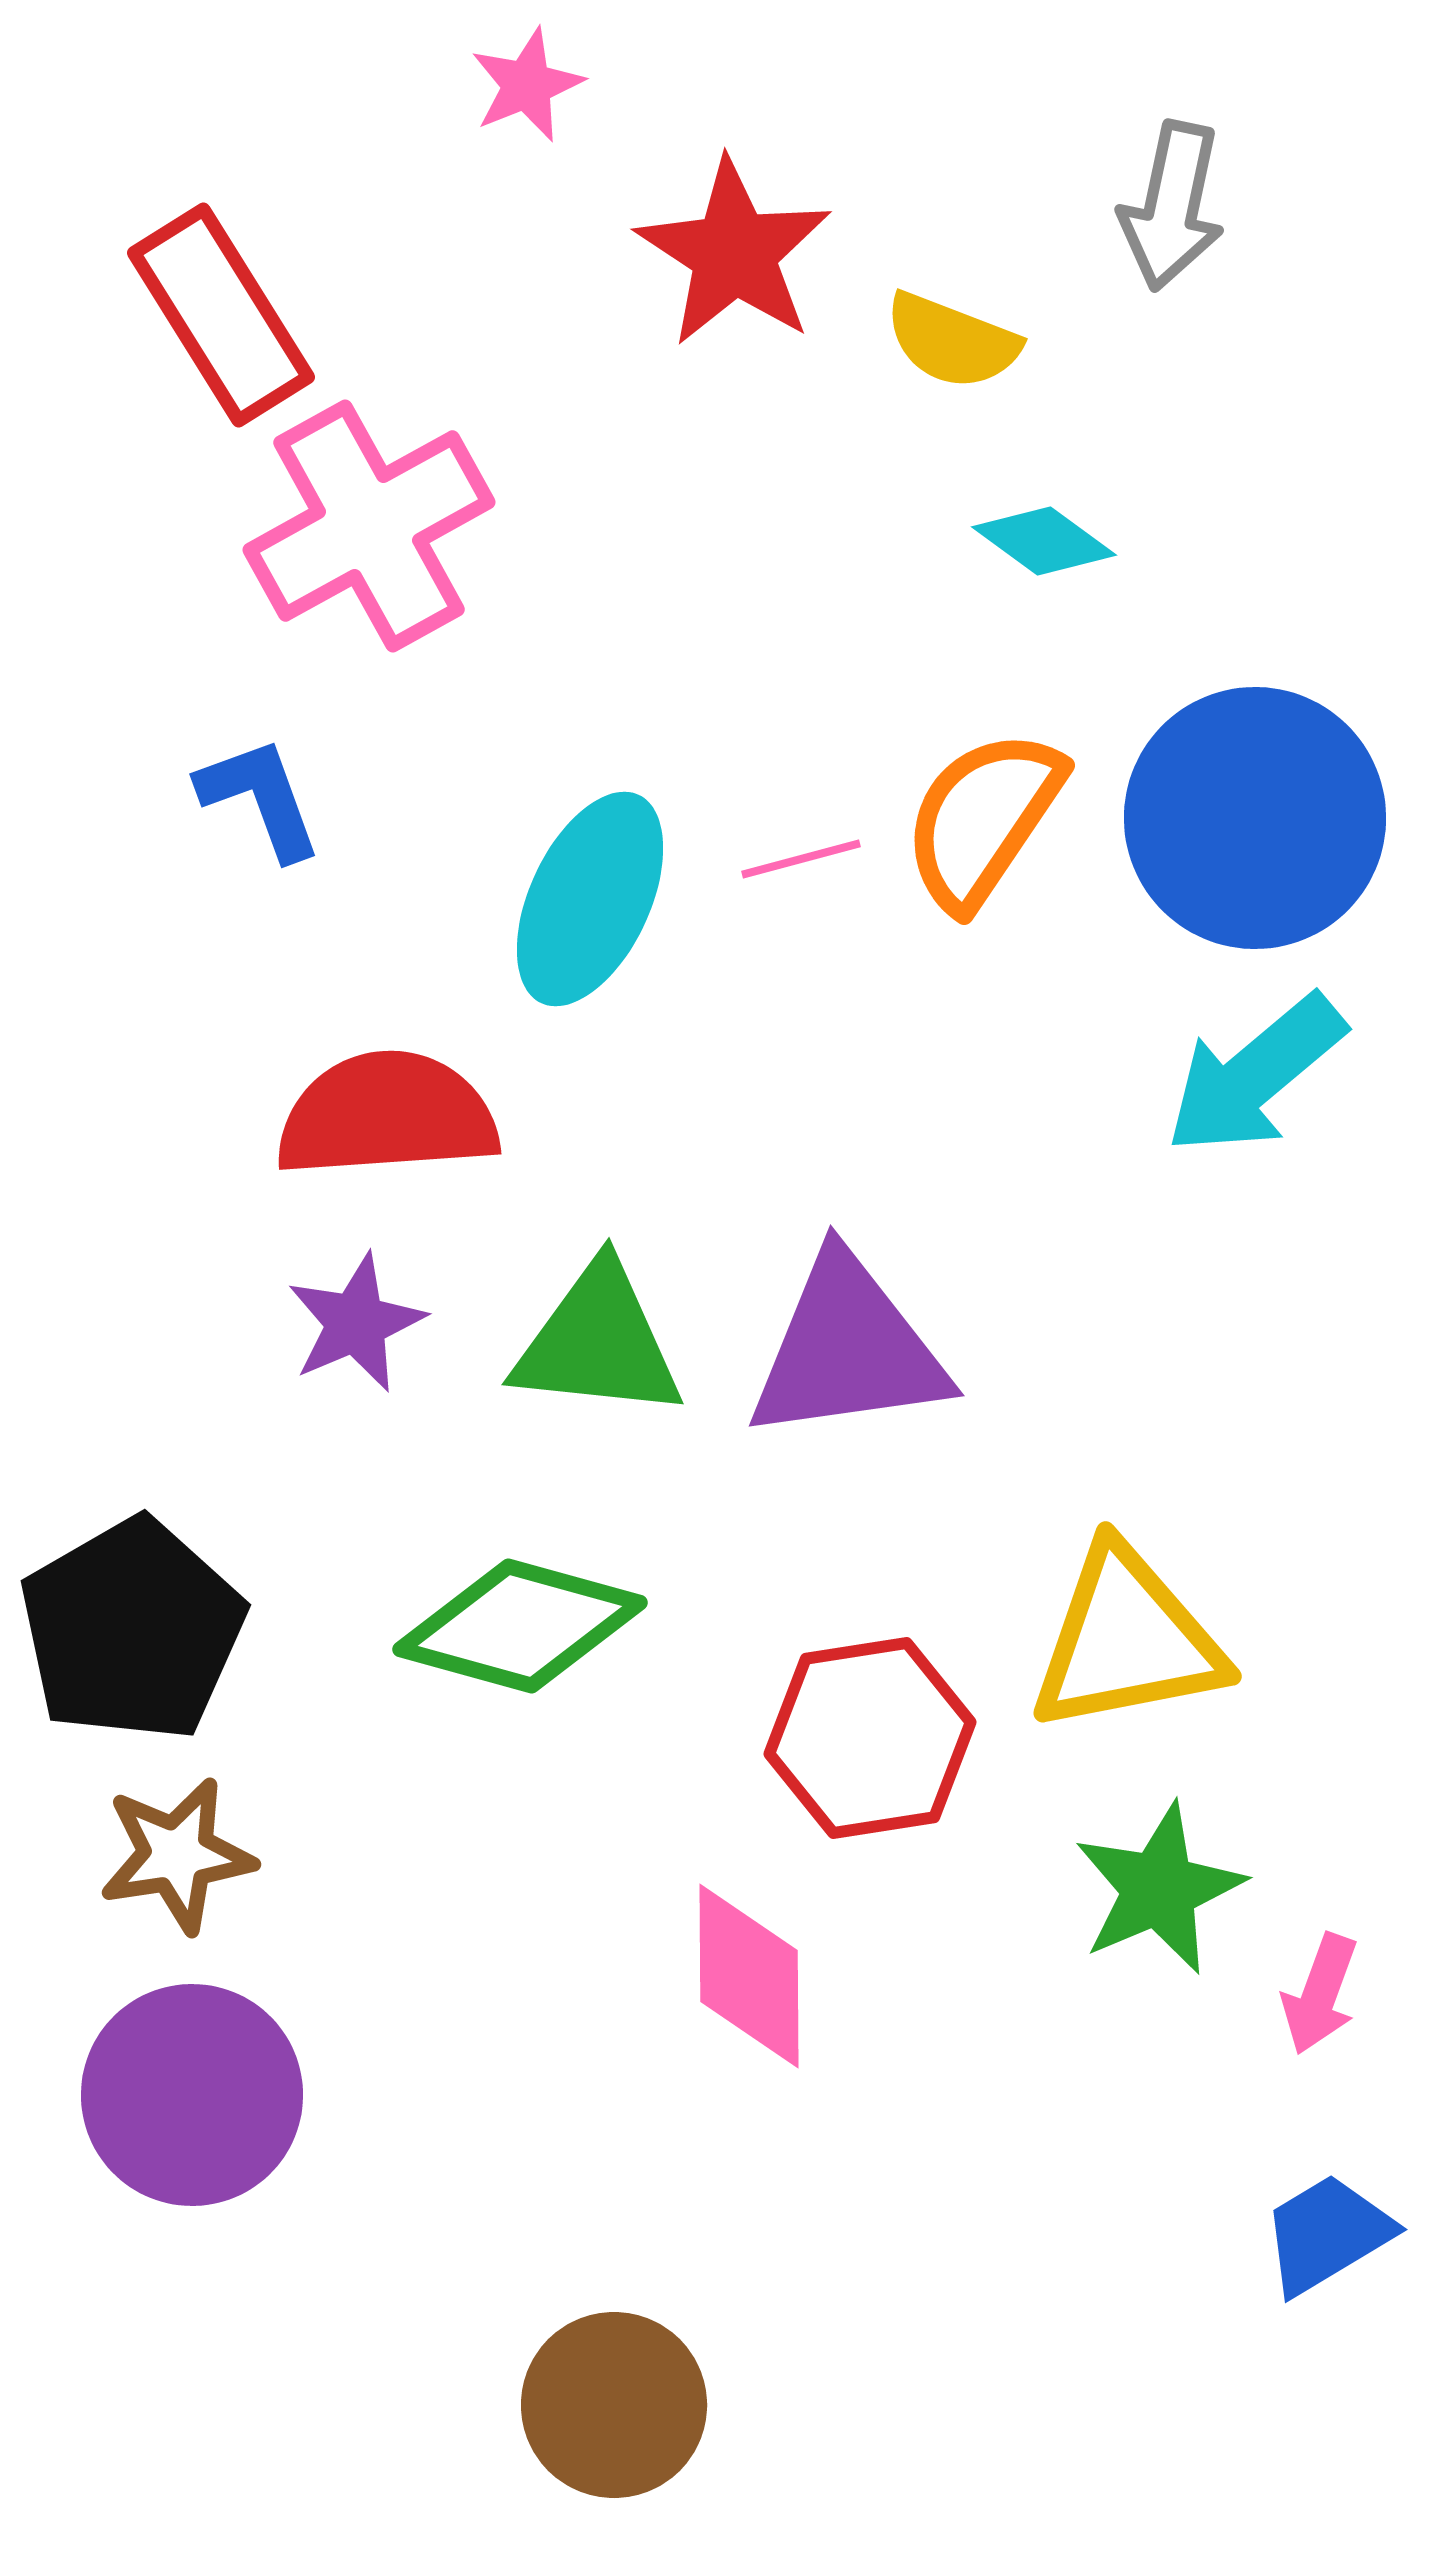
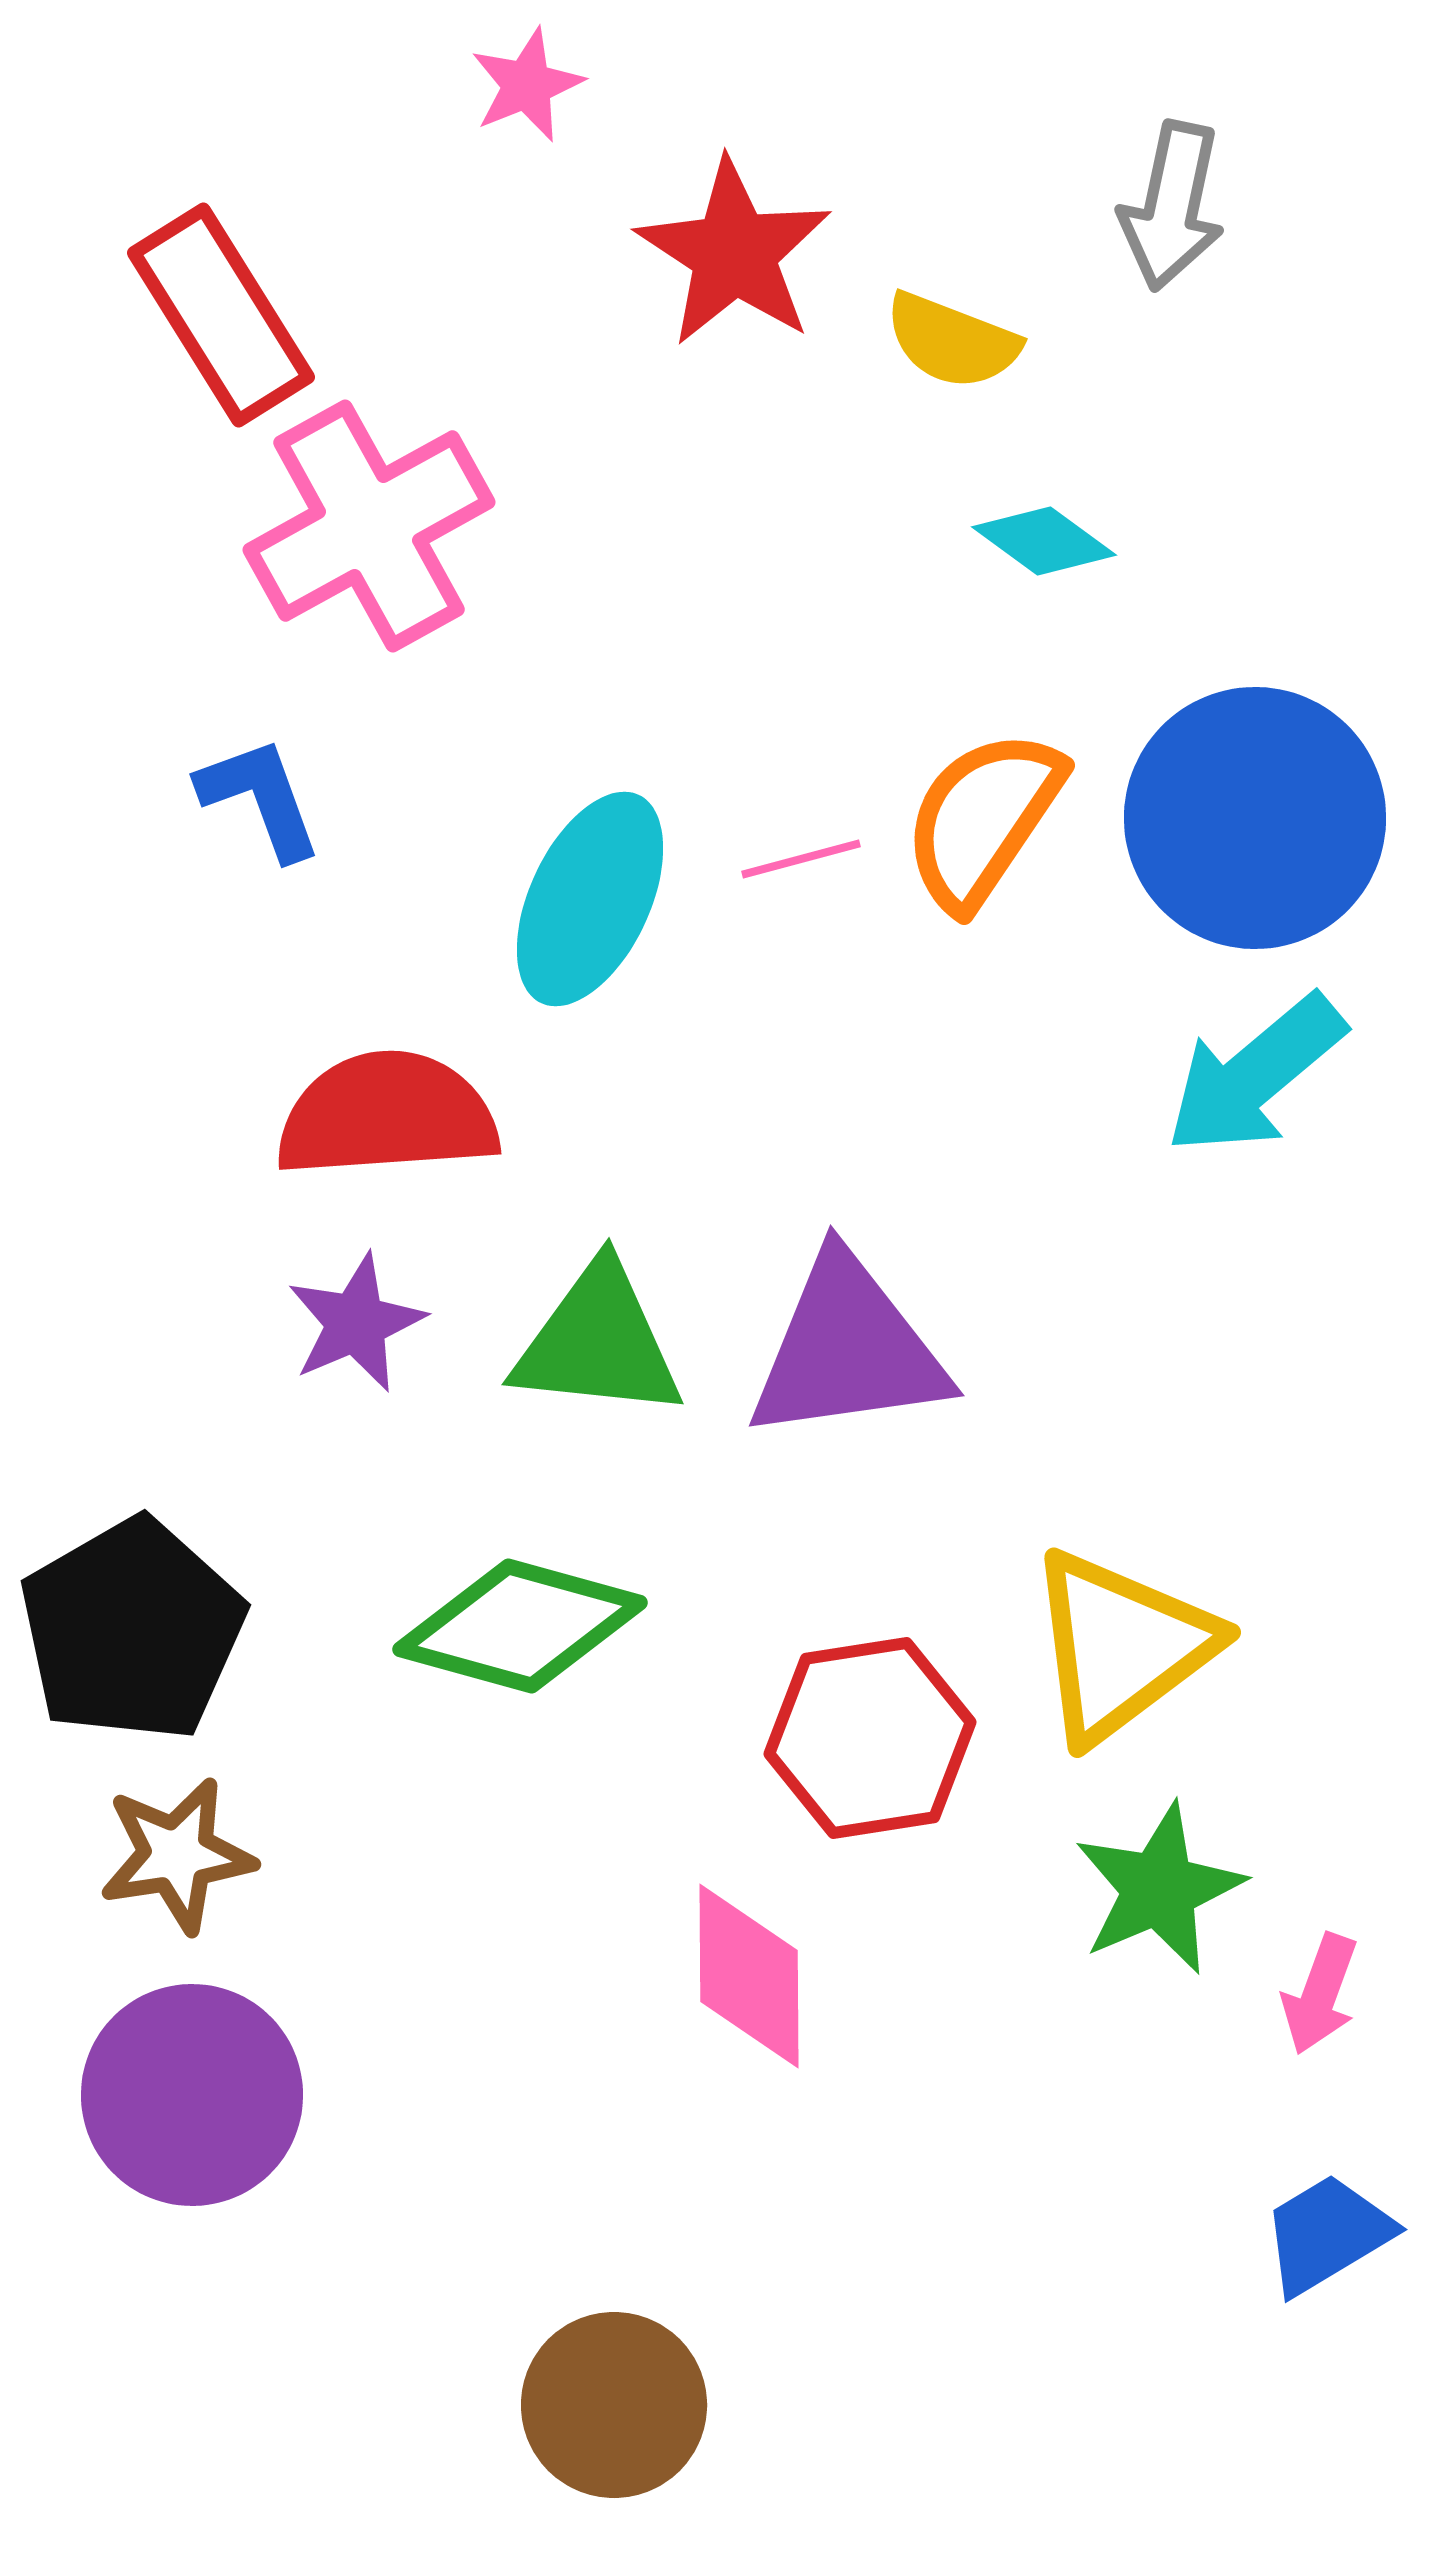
yellow triangle: moved 6 px left, 6 px down; rotated 26 degrees counterclockwise
